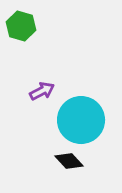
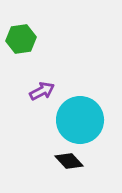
green hexagon: moved 13 px down; rotated 24 degrees counterclockwise
cyan circle: moved 1 px left
